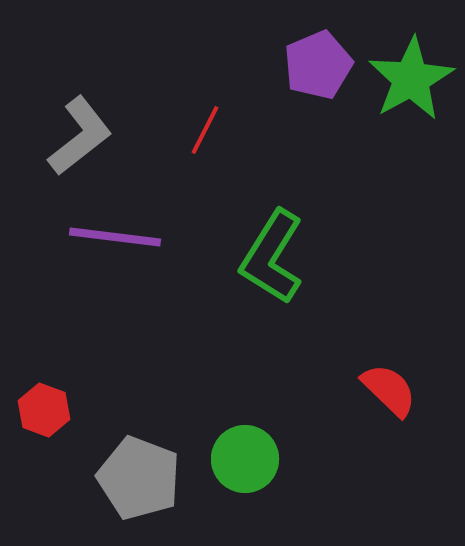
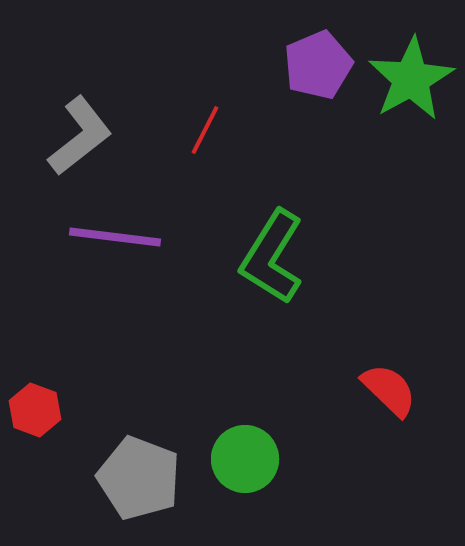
red hexagon: moved 9 px left
